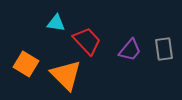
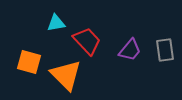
cyan triangle: rotated 18 degrees counterclockwise
gray rectangle: moved 1 px right, 1 px down
orange square: moved 3 px right, 2 px up; rotated 15 degrees counterclockwise
